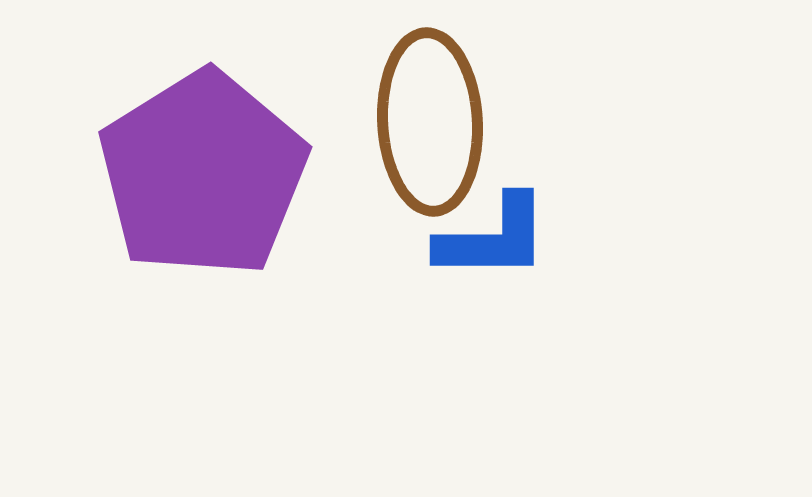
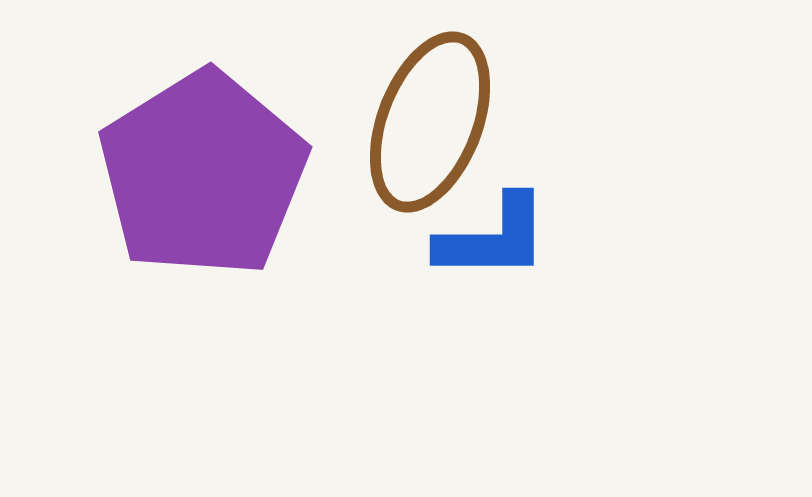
brown ellipse: rotated 24 degrees clockwise
